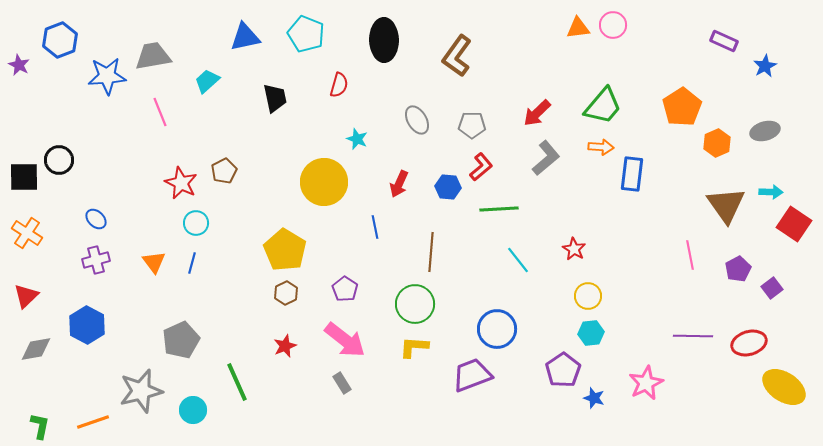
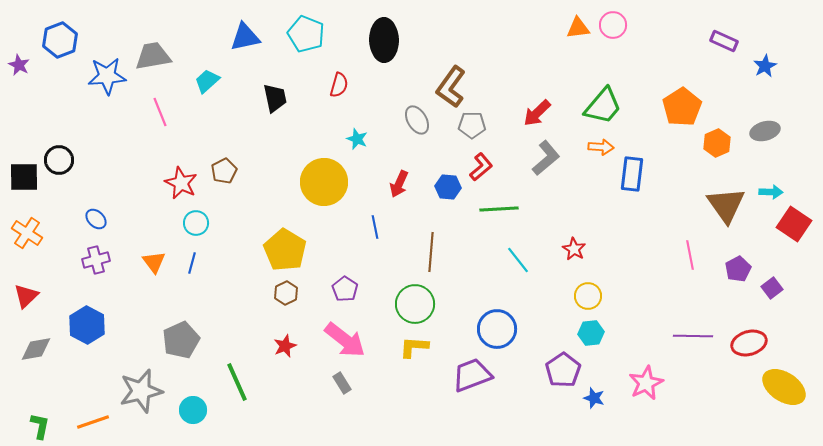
brown L-shape at (457, 56): moved 6 px left, 31 px down
